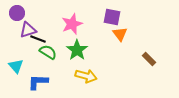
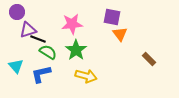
purple circle: moved 1 px up
pink star: rotated 15 degrees clockwise
green star: moved 1 px left
blue L-shape: moved 3 px right, 8 px up; rotated 15 degrees counterclockwise
